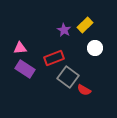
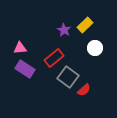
red rectangle: rotated 18 degrees counterclockwise
red semicircle: rotated 72 degrees counterclockwise
